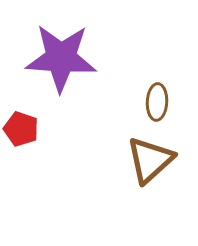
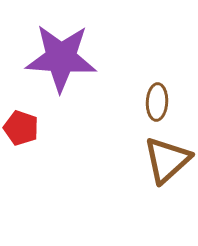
red pentagon: moved 1 px up
brown triangle: moved 17 px right
